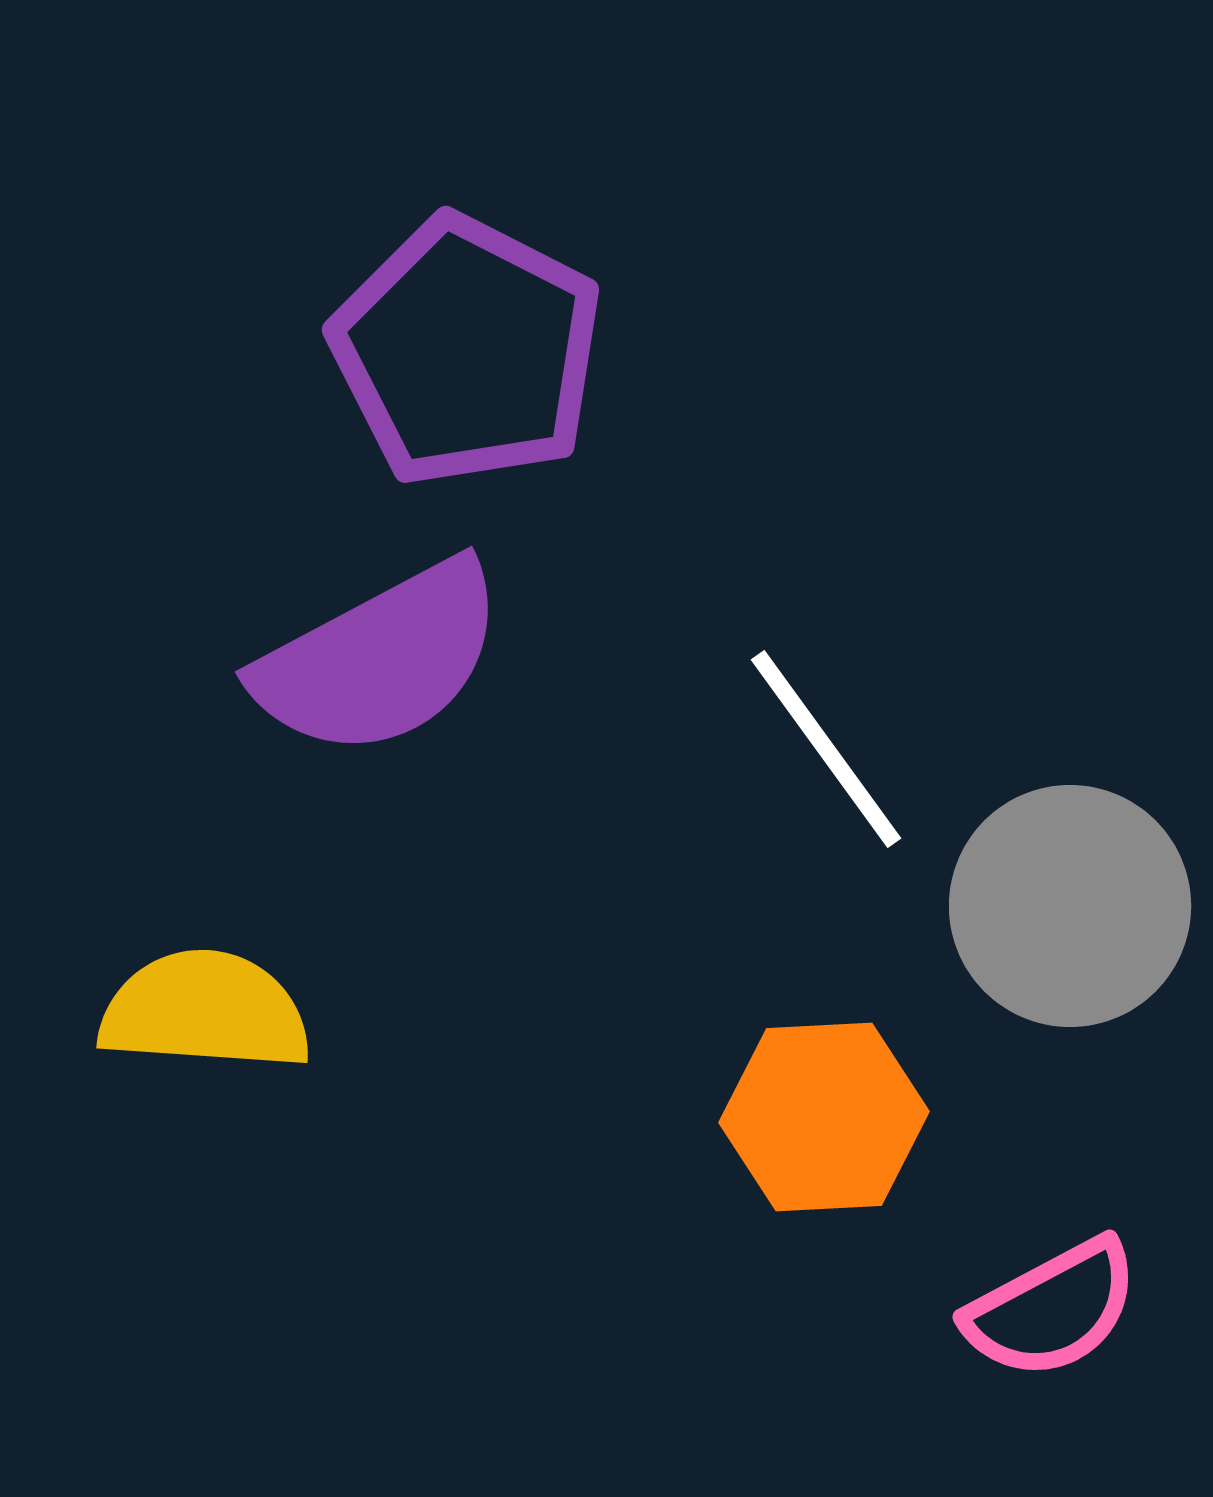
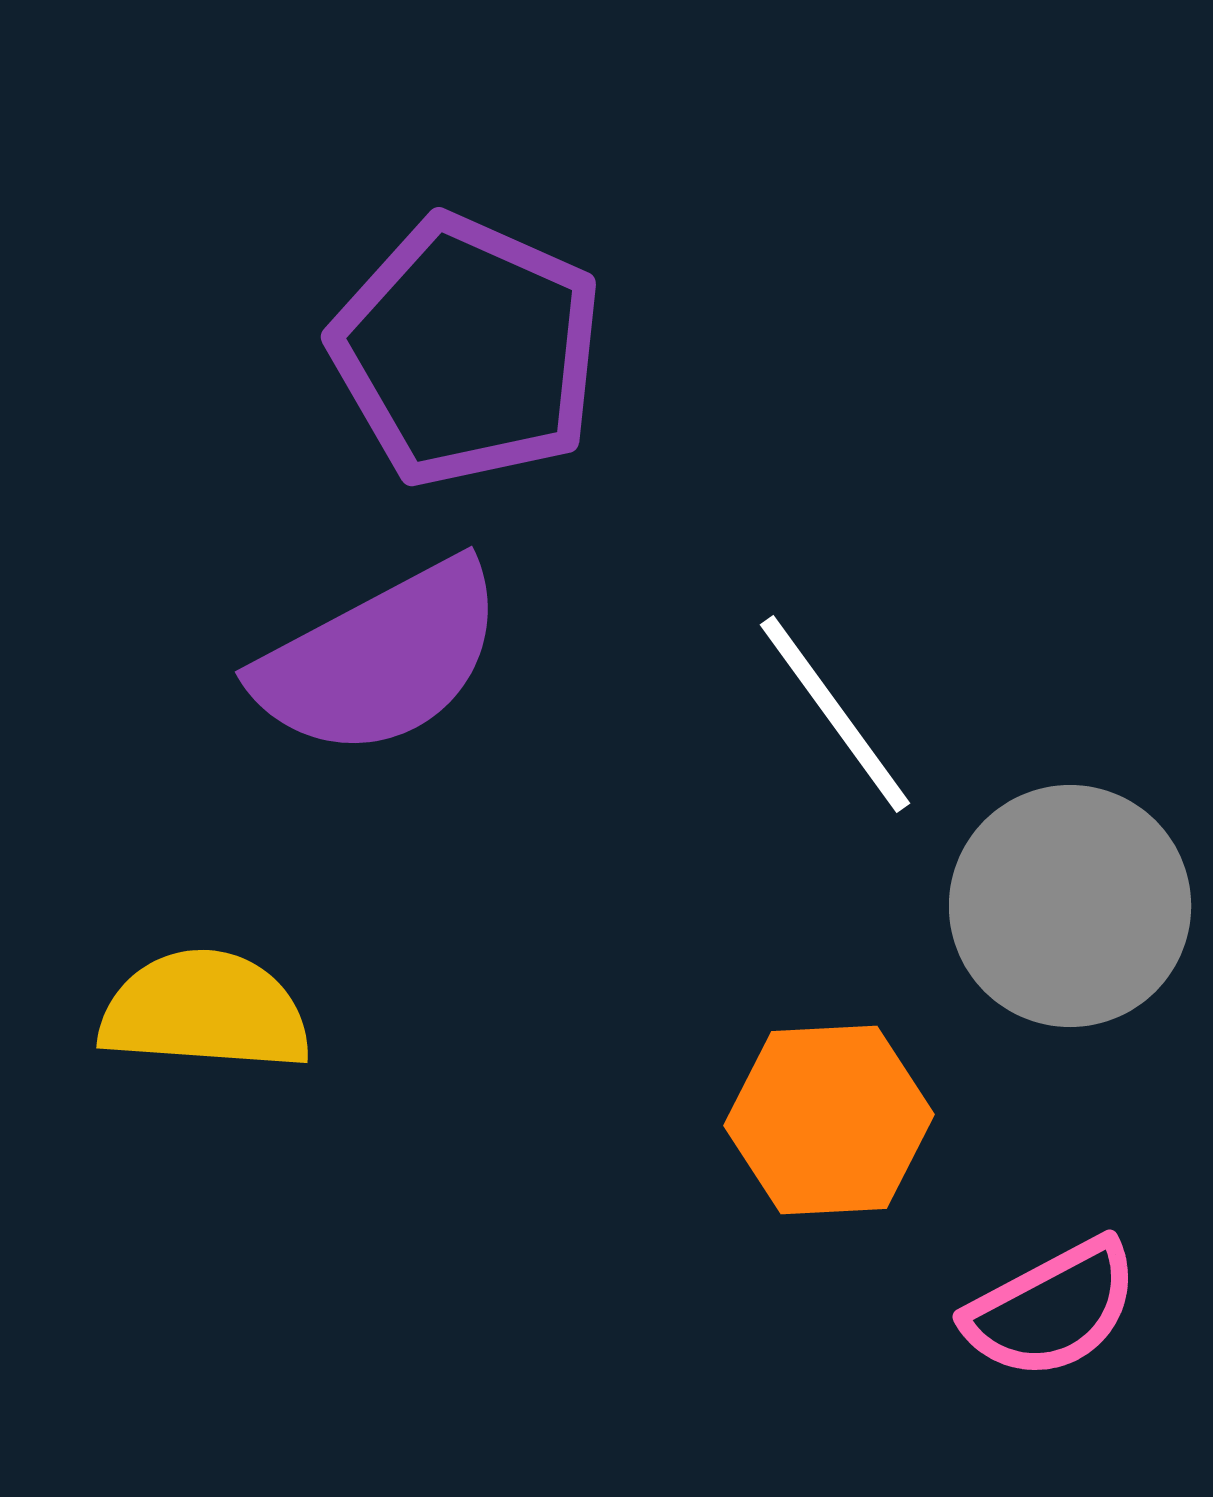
purple pentagon: rotated 3 degrees counterclockwise
white line: moved 9 px right, 35 px up
orange hexagon: moved 5 px right, 3 px down
